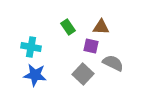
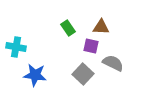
green rectangle: moved 1 px down
cyan cross: moved 15 px left
